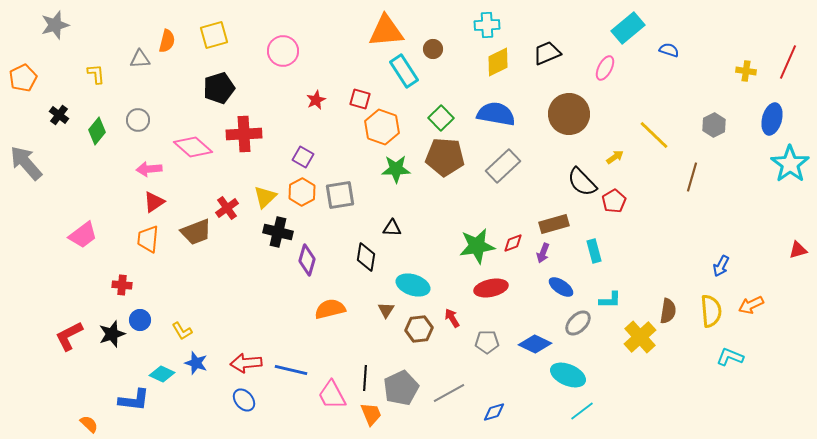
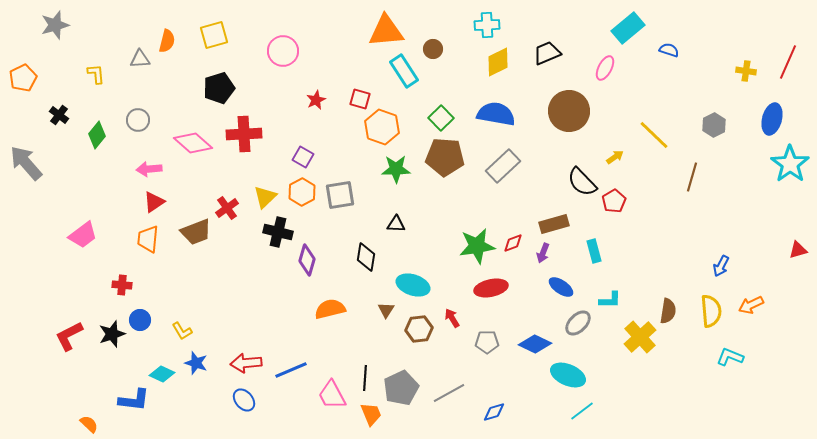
brown circle at (569, 114): moved 3 px up
green diamond at (97, 131): moved 4 px down
pink diamond at (193, 147): moved 4 px up
black triangle at (392, 228): moved 4 px right, 4 px up
blue line at (291, 370): rotated 36 degrees counterclockwise
